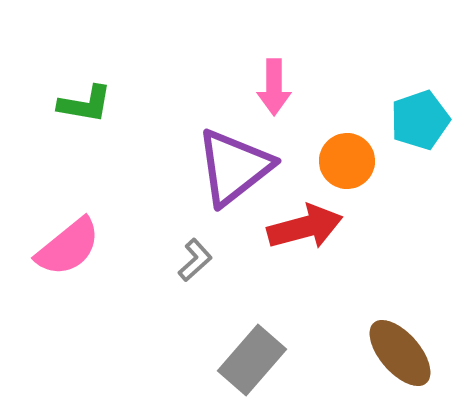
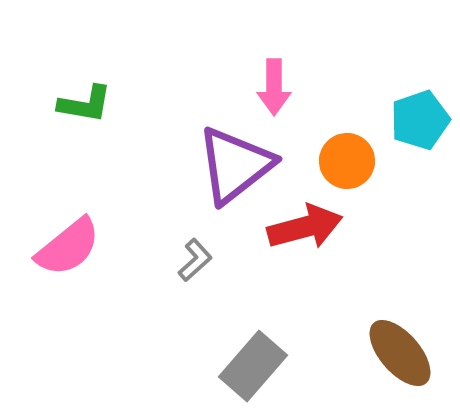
purple triangle: moved 1 px right, 2 px up
gray rectangle: moved 1 px right, 6 px down
